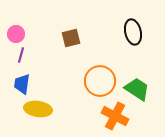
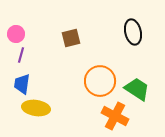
yellow ellipse: moved 2 px left, 1 px up
